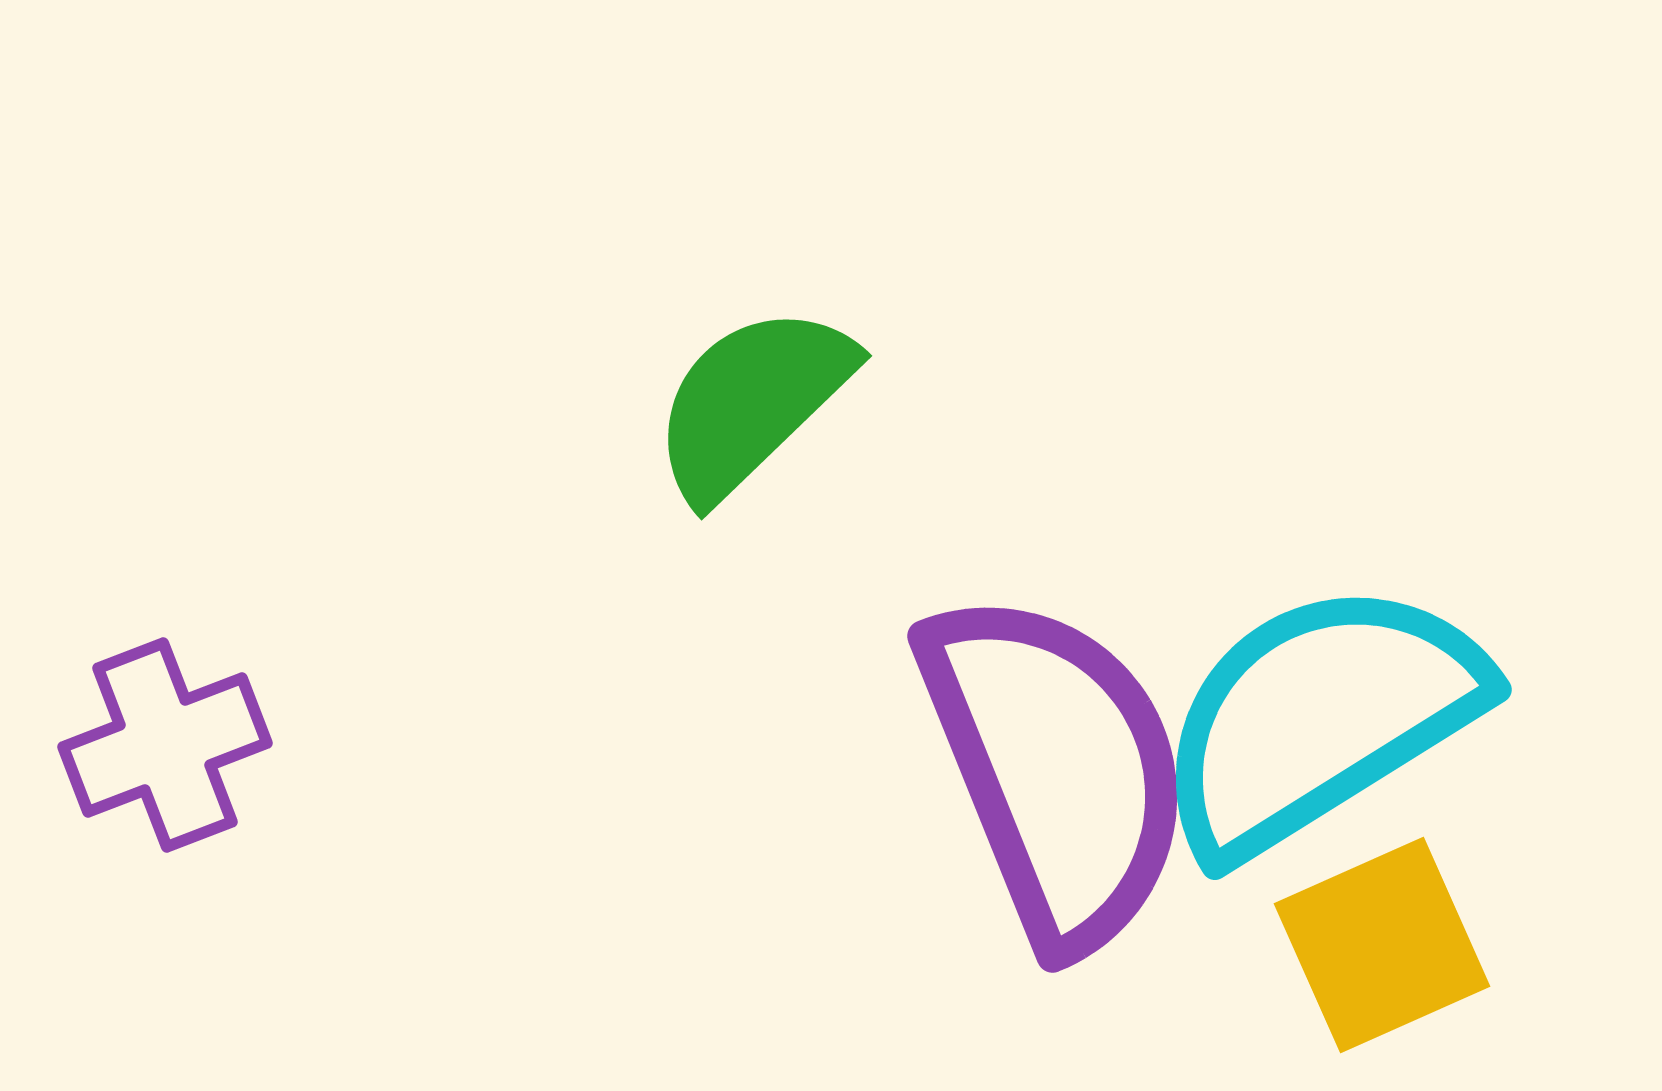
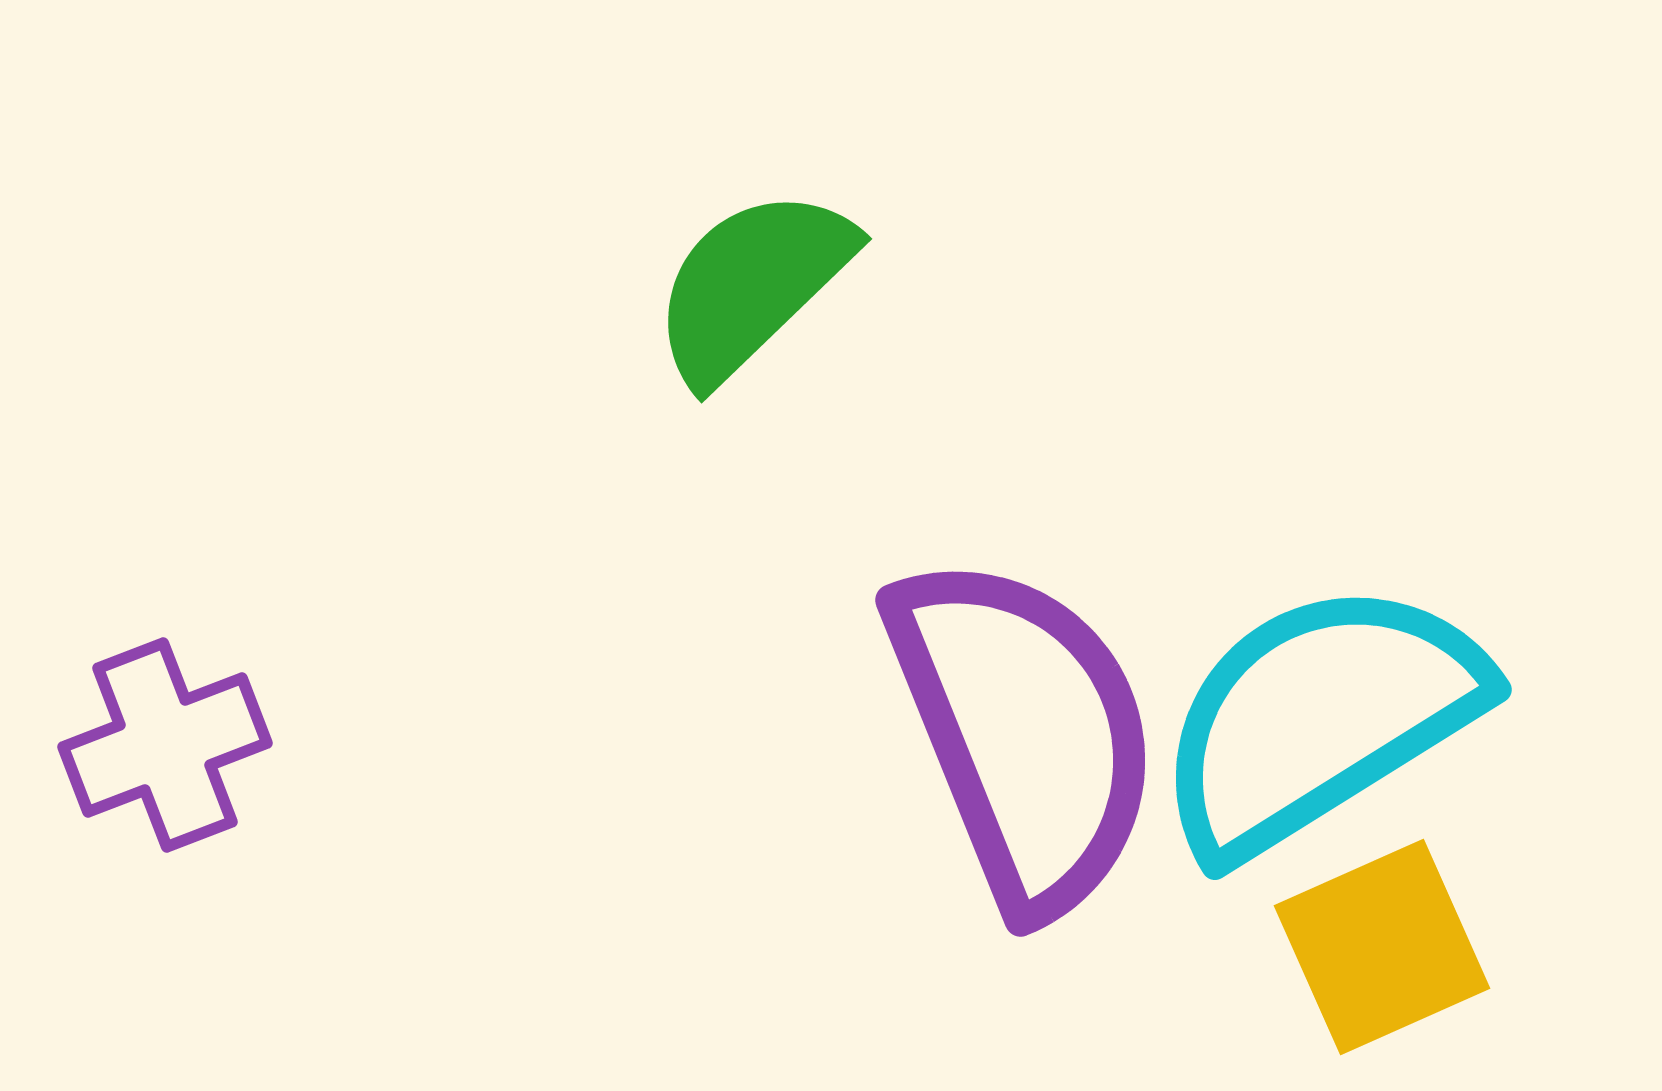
green semicircle: moved 117 px up
purple semicircle: moved 32 px left, 36 px up
yellow square: moved 2 px down
